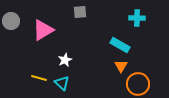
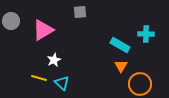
cyan cross: moved 9 px right, 16 px down
white star: moved 11 px left
orange circle: moved 2 px right
